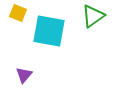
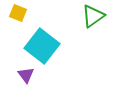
cyan square: moved 7 px left, 15 px down; rotated 28 degrees clockwise
purple triangle: moved 2 px right; rotated 18 degrees counterclockwise
